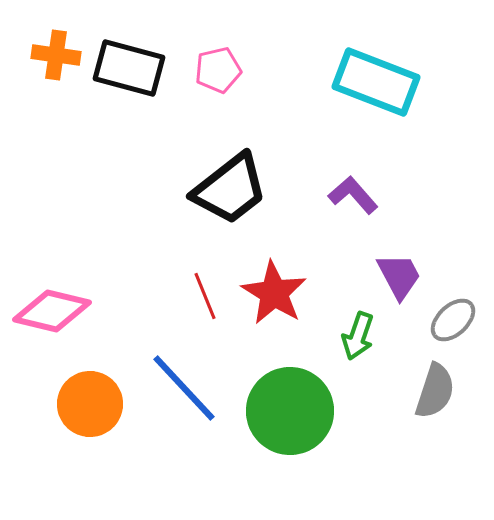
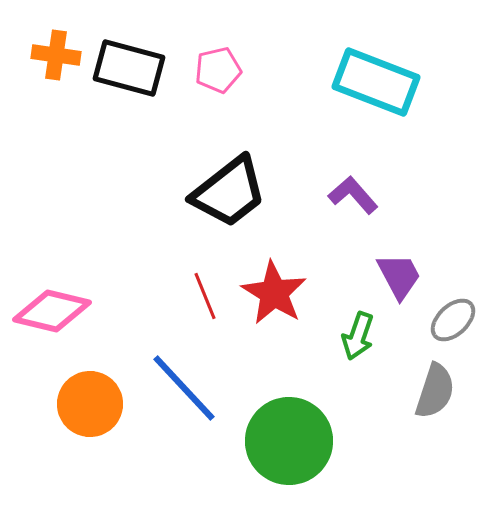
black trapezoid: moved 1 px left, 3 px down
green circle: moved 1 px left, 30 px down
